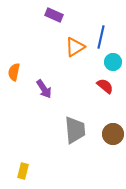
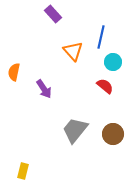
purple rectangle: moved 1 px left, 1 px up; rotated 24 degrees clockwise
orange triangle: moved 2 px left, 4 px down; rotated 40 degrees counterclockwise
gray trapezoid: rotated 136 degrees counterclockwise
